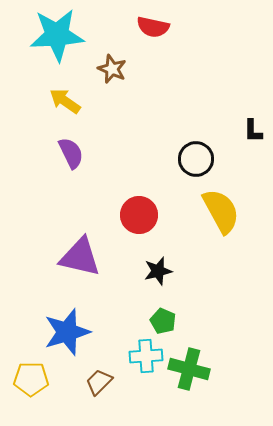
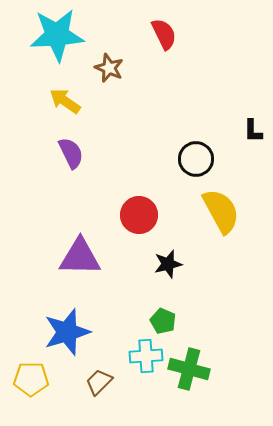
red semicircle: moved 11 px right, 7 px down; rotated 128 degrees counterclockwise
brown star: moved 3 px left, 1 px up
purple triangle: rotated 12 degrees counterclockwise
black star: moved 10 px right, 7 px up
